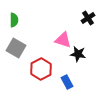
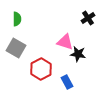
green semicircle: moved 3 px right, 1 px up
pink triangle: moved 2 px right, 2 px down
